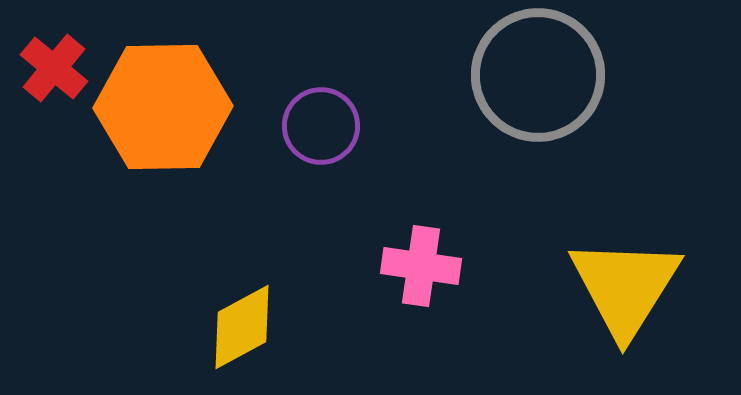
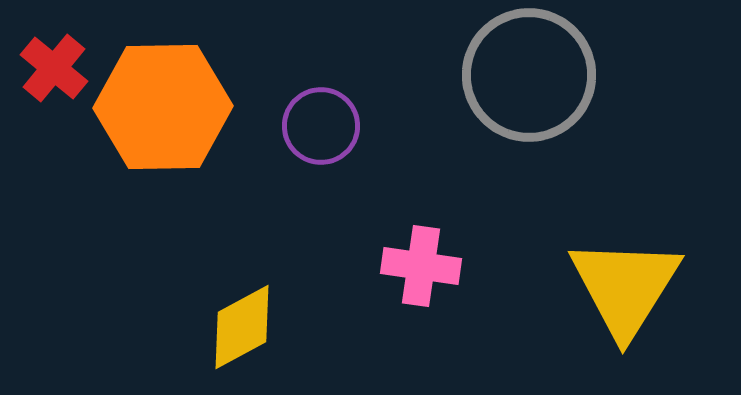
gray circle: moved 9 px left
